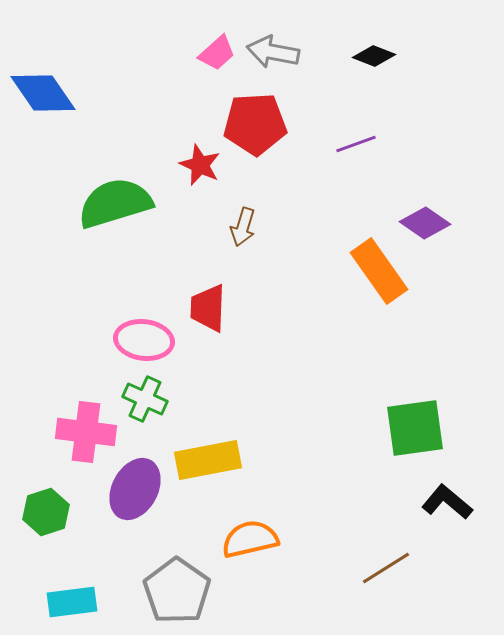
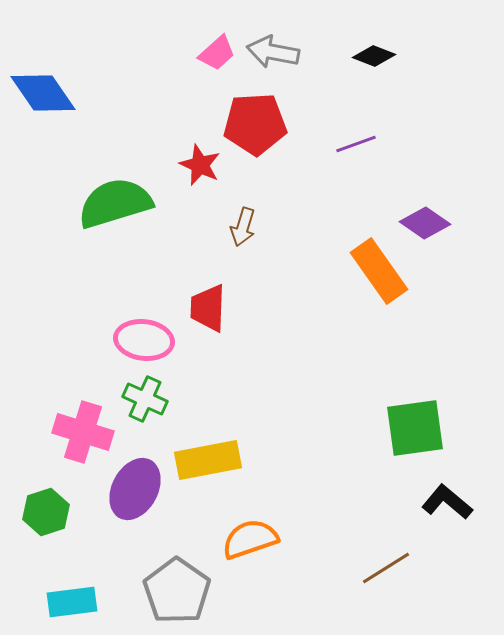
pink cross: moved 3 px left; rotated 10 degrees clockwise
orange semicircle: rotated 6 degrees counterclockwise
